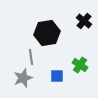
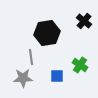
gray star: rotated 18 degrees clockwise
